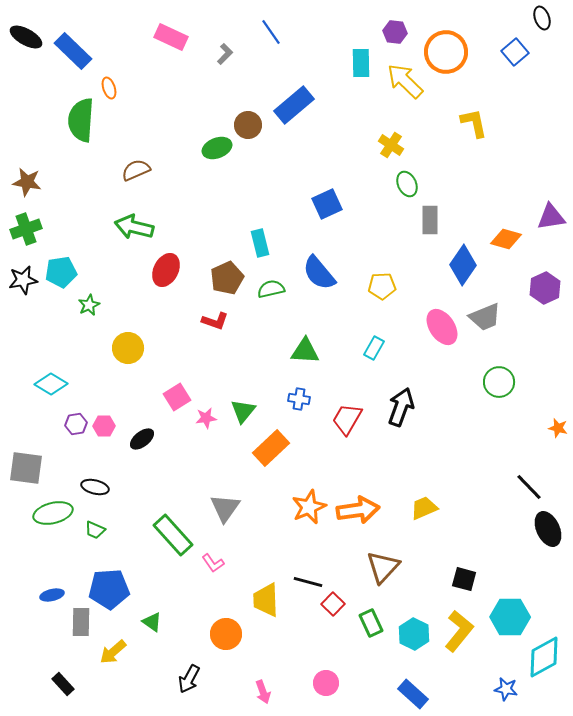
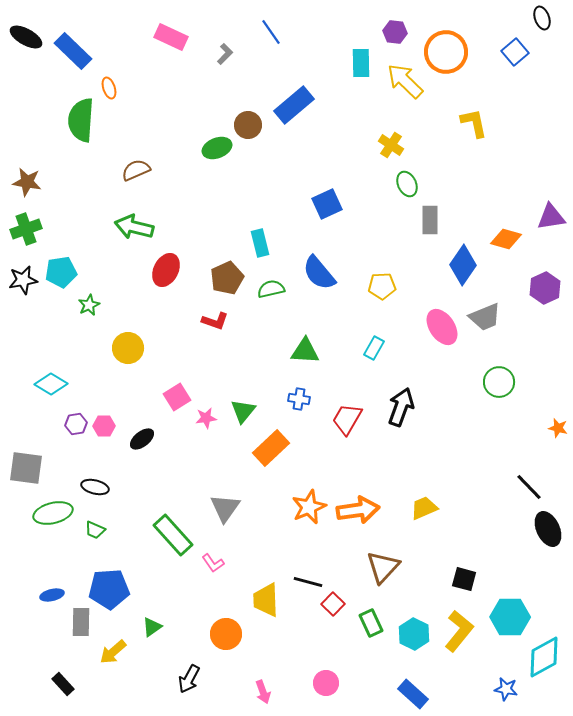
green triangle at (152, 622): moved 5 px down; rotated 50 degrees clockwise
